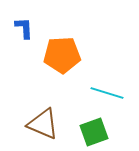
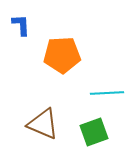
blue L-shape: moved 3 px left, 3 px up
cyan line: rotated 20 degrees counterclockwise
